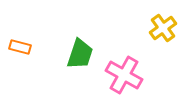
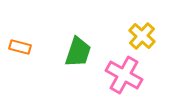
yellow cross: moved 21 px left, 8 px down; rotated 12 degrees counterclockwise
green trapezoid: moved 2 px left, 2 px up
